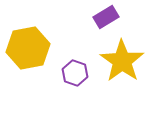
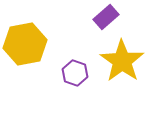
purple rectangle: rotated 10 degrees counterclockwise
yellow hexagon: moved 3 px left, 4 px up
